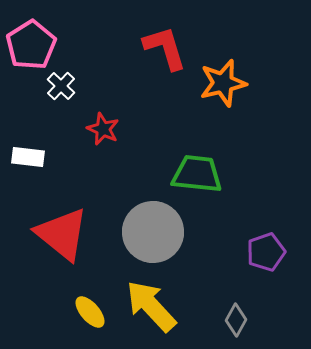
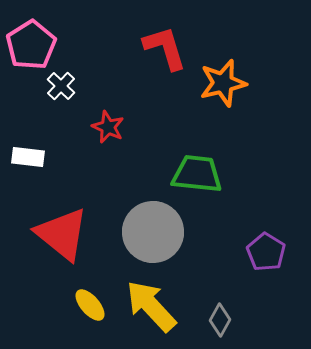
red star: moved 5 px right, 2 px up
purple pentagon: rotated 21 degrees counterclockwise
yellow ellipse: moved 7 px up
gray diamond: moved 16 px left
